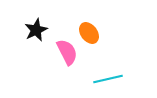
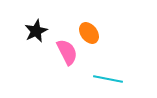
black star: moved 1 px down
cyan line: rotated 24 degrees clockwise
